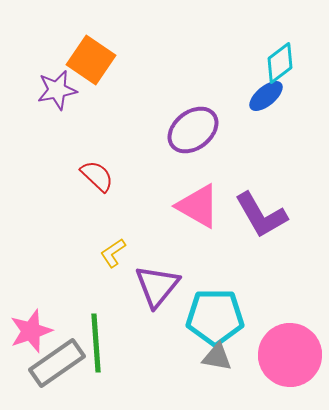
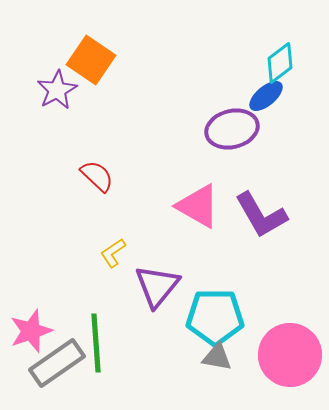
purple star: rotated 18 degrees counterclockwise
purple ellipse: moved 39 px right, 1 px up; rotated 24 degrees clockwise
